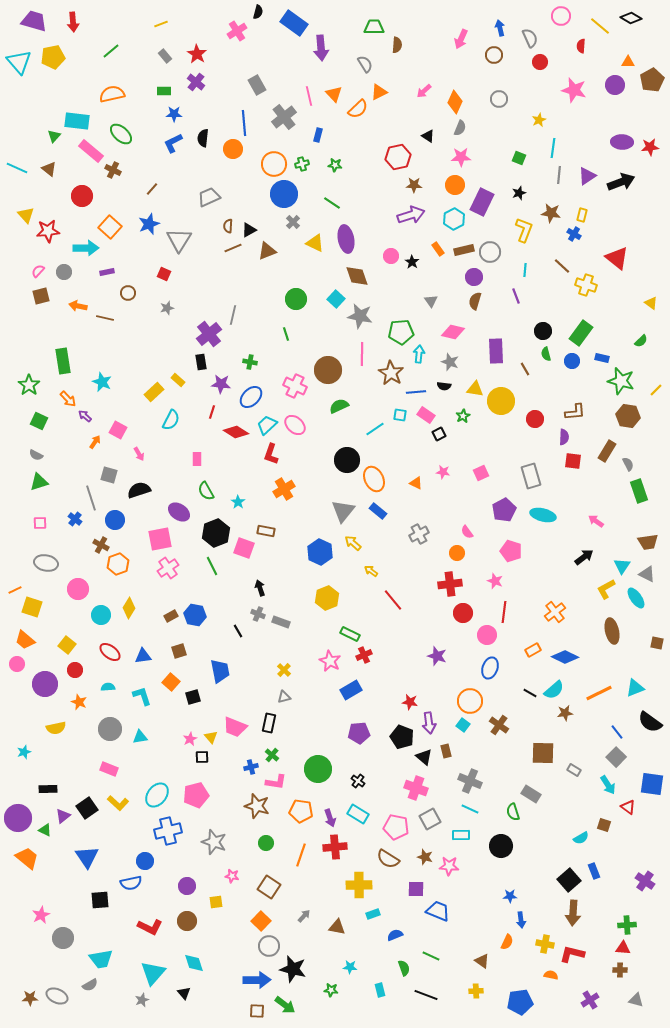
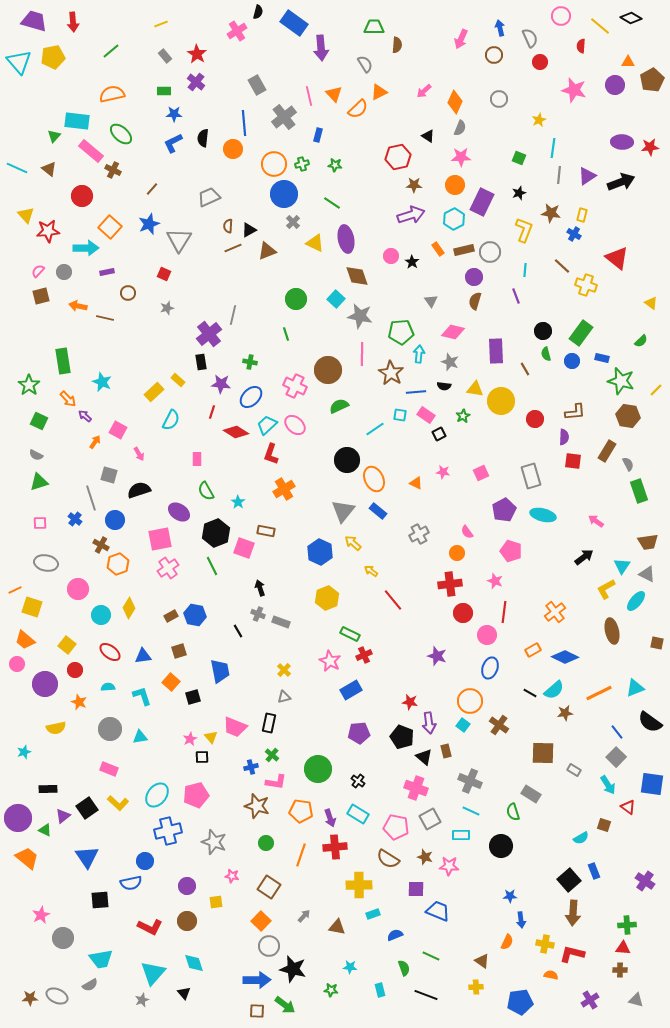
cyan ellipse at (636, 598): moved 3 px down; rotated 75 degrees clockwise
cyan line at (470, 809): moved 1 px right, 2 px down
yellow cross at (476, 991): moved 4 px up
